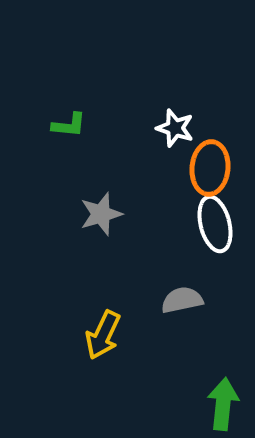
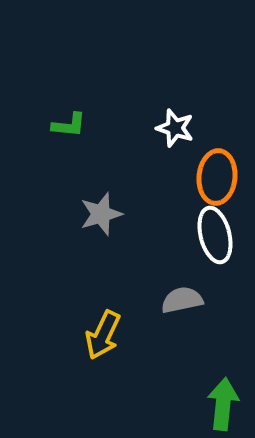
orange ellipse: moved 7 px right, 9 px down
white ellipse: moved 11 px down
